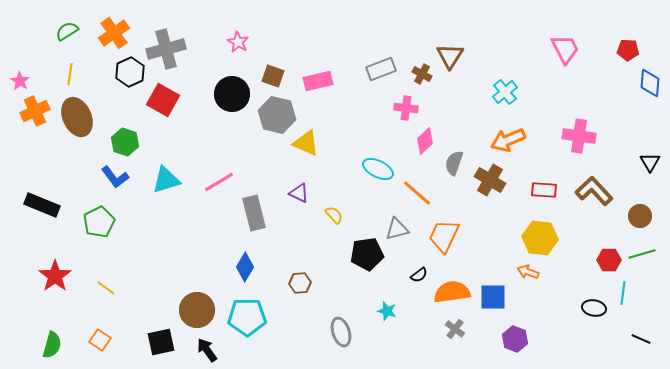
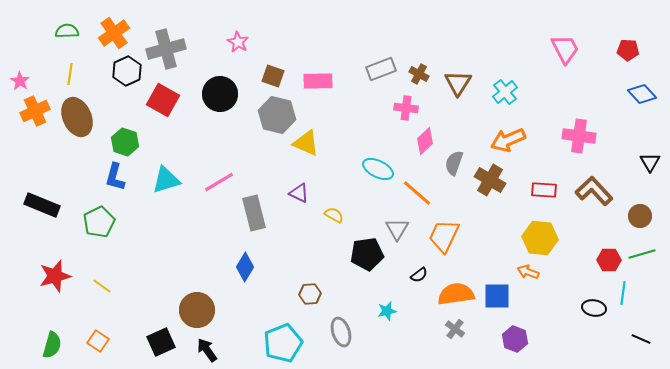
green semicircle at (67, 31): rotated 30 degrees clockwise
brown triangle at (450, 56): moved 8 px right, 27 px down
black hexagon at (130, 72): moved 3 px left, 1 px up
brown cross at (422, 74): moved 3 px left
pink rectangle at (318, 81): rotated 12 degrees clockwise
blue diamond at (650, 83): moved 8 px left, 11 px down; rotated 48 degrees counterclockwise
black circle at (232, 94): moved 12 px left
blue L-shape at (115, 177): rotated 52 degrees clockwise
yellow semicircle at (334, 215): rotated 18 degrees counterclockwise
gray triangle at (397, 229): rotated 45 degrees counterclockwise
red star at (55, 276): rotated 20 degrees clockwise
brown hexagon at (300, 283): moved 10 px right, 11 px down
yellow line at (106, 288): moved 4 px left, 2 px up
orange semicircle at (452, 292): moved 4 px right, 2 px down
blue square at (493, 297): moved 4 px right, 1 px up
cyan star at (387, 311): rotated 30 degrees counterclockwise
cyan pentagon at (247, 317): moved 36 px right, 26 px down; rotated 21 degrees counterclockwise
orange square at (100, 340): moved 2 px left, 1 px down
black square at (161, 342): rotated 12 degrees counterclockwise
